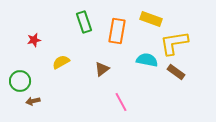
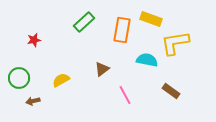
green rectangle: rotated 65 degrees clockwise
orange rectangle: moved 5 px right, 1 px up
yellow L-shape: moved 1 px right
yellow semicircle: moved 18 px down
brown rectangle: moved 5 px left, 19 px down
green circle: moved 1 px left, 3 px up
pink line: moved 4 px right, 7 px up
